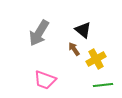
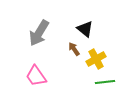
black triangle: moved 2 px right, 1 px up
pink trapezoid: moved 9 px left, 4 px up; rotated 35 degrees clockwise
green line: moved 2 px right, 3 px up
